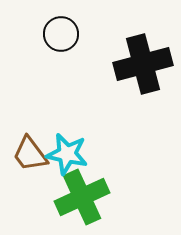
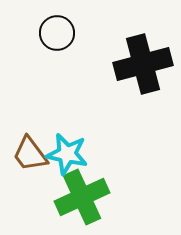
black circle: moved 4 px left, 1 px up
